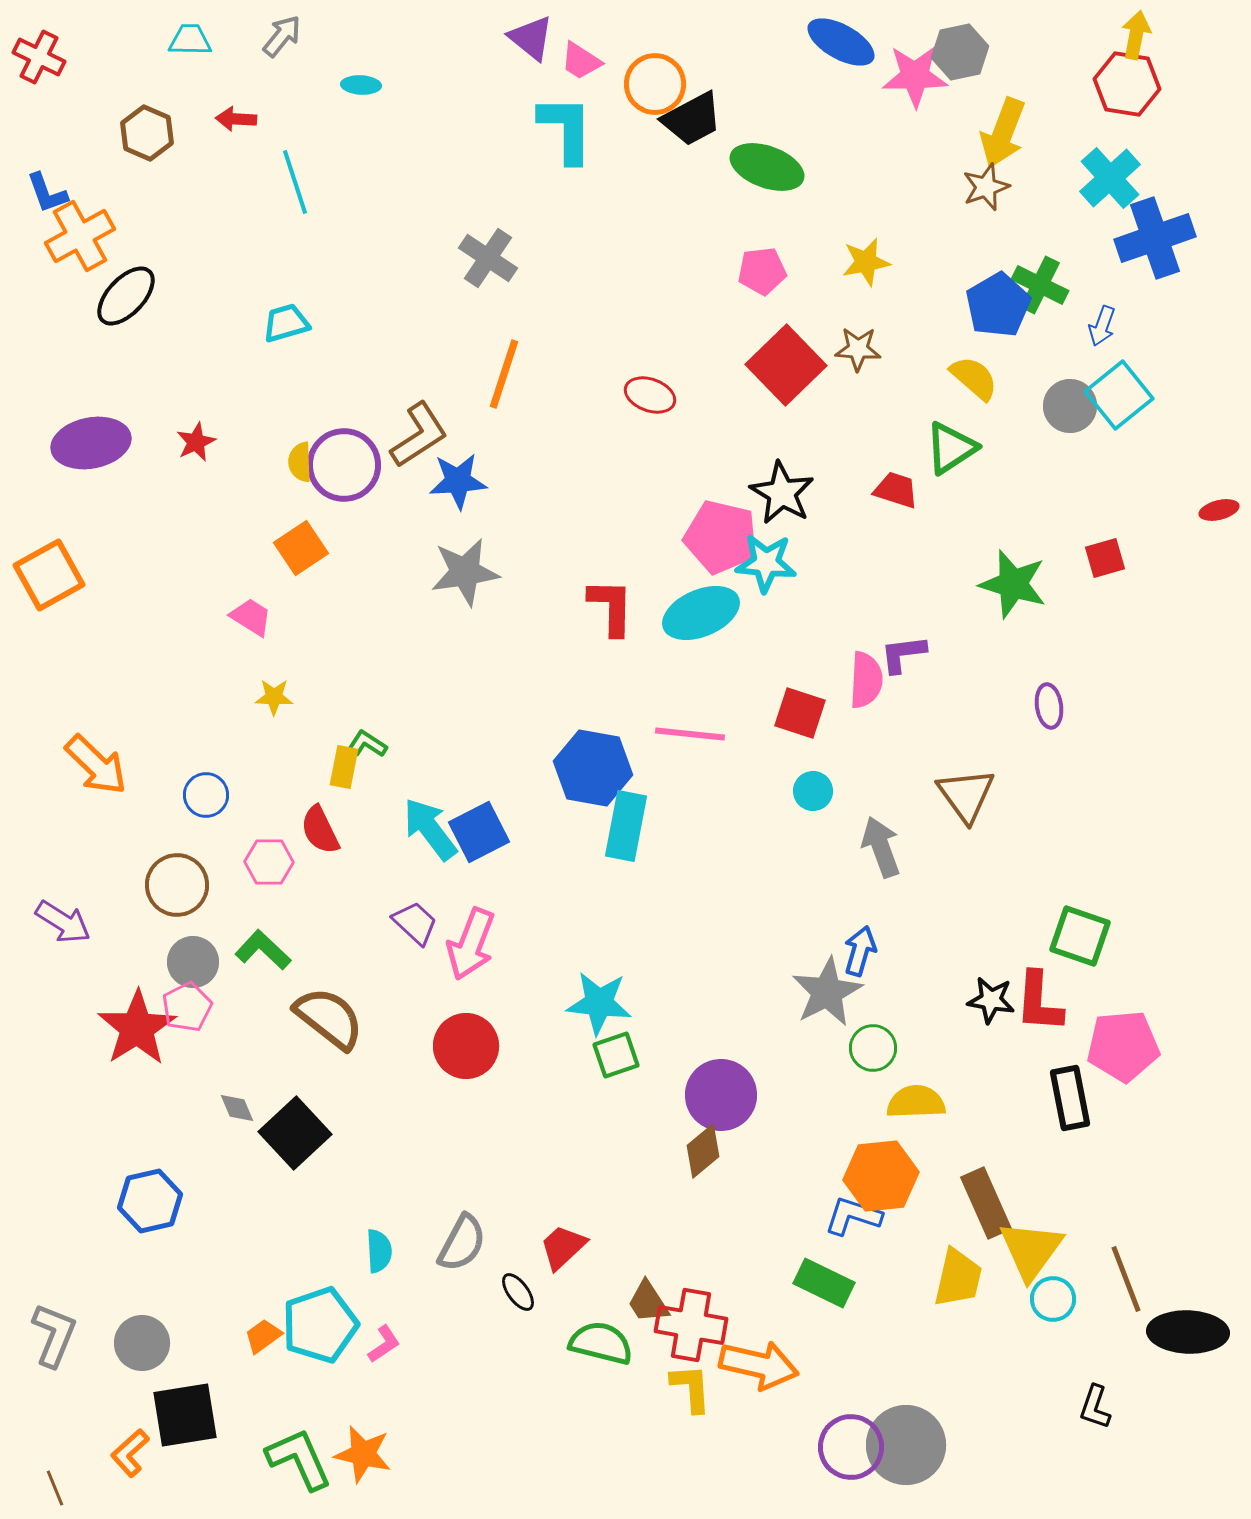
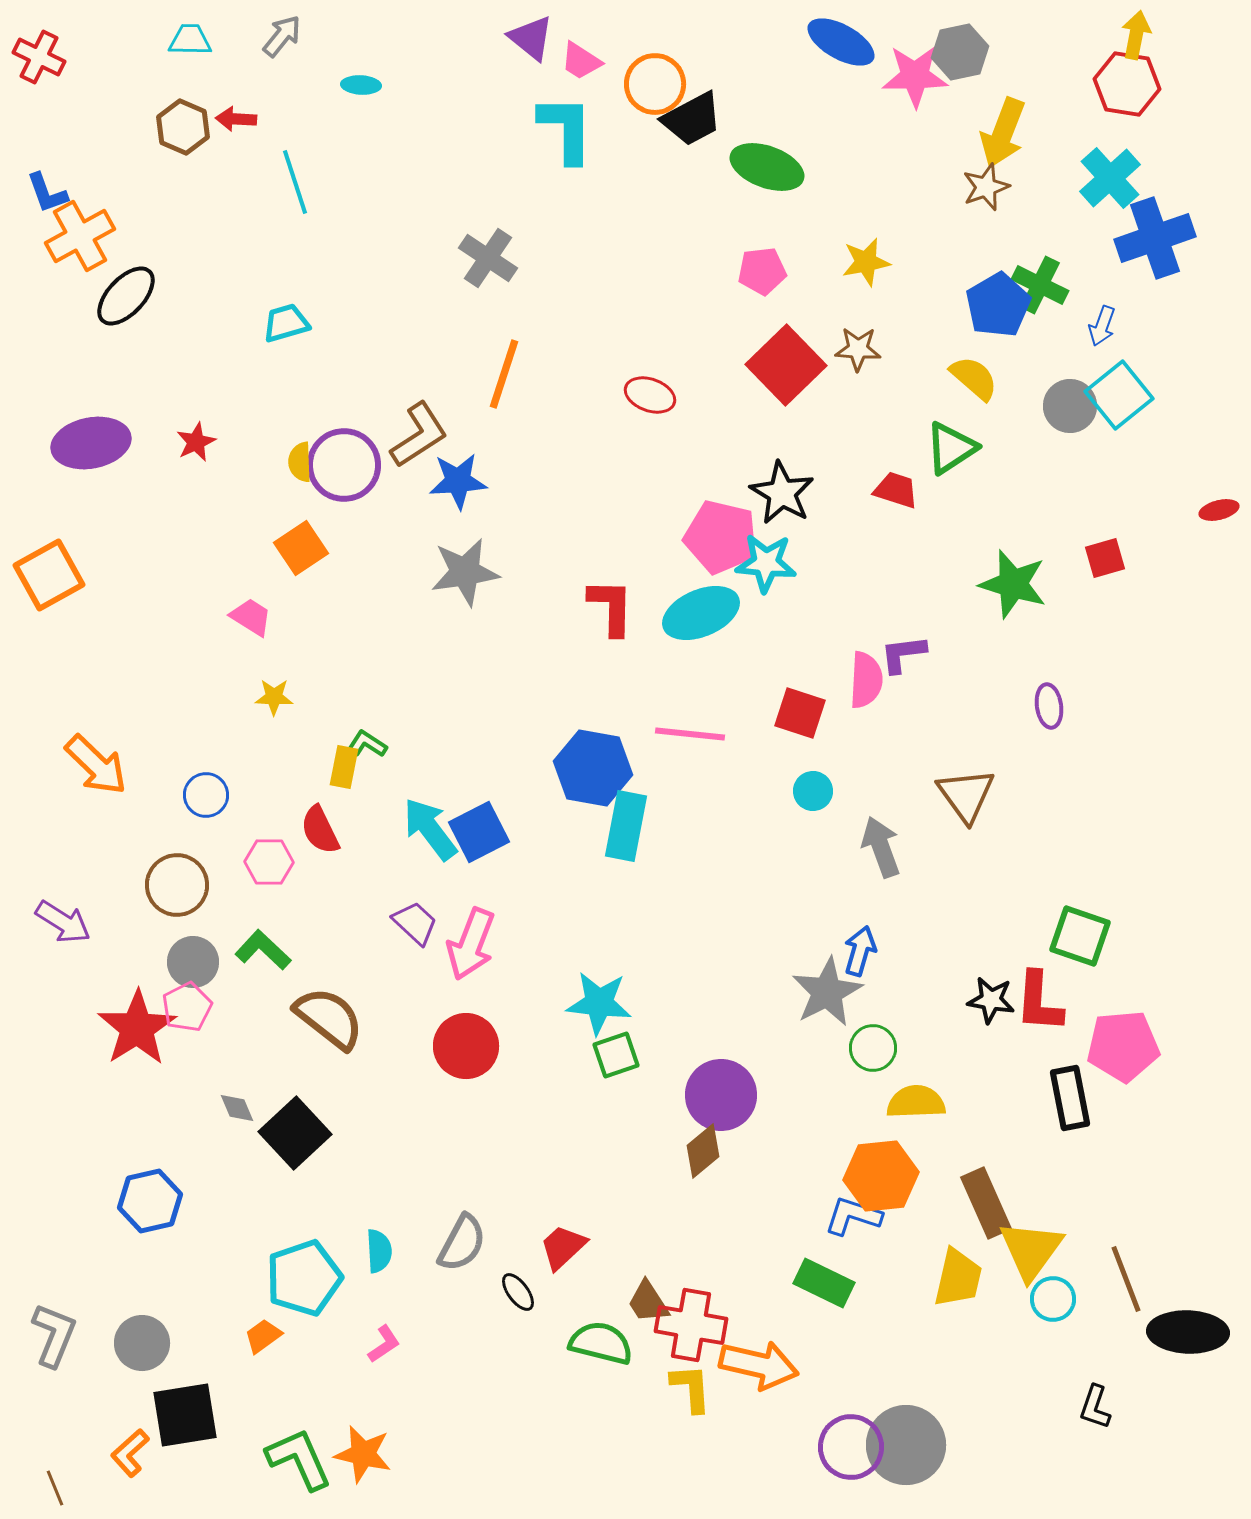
brown hexagon at (147, 133): moved 36 px right, 6 px up
cyan pentagon at (320, 1325): moved 16 px left, 47 px up
